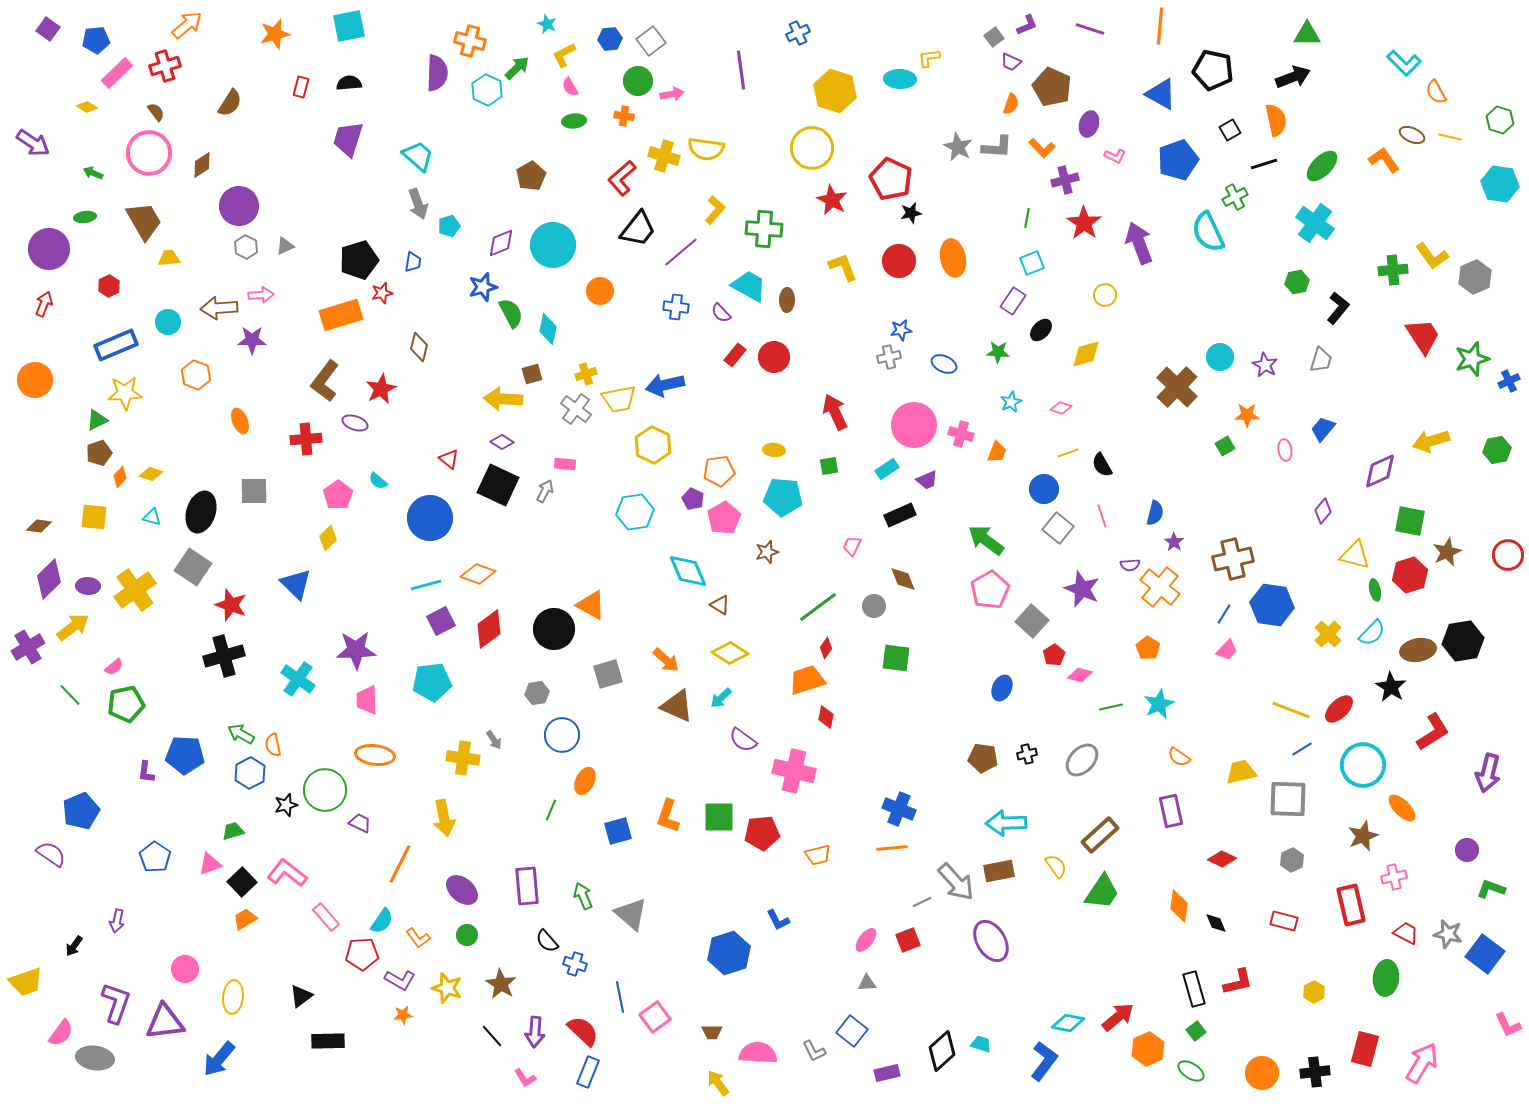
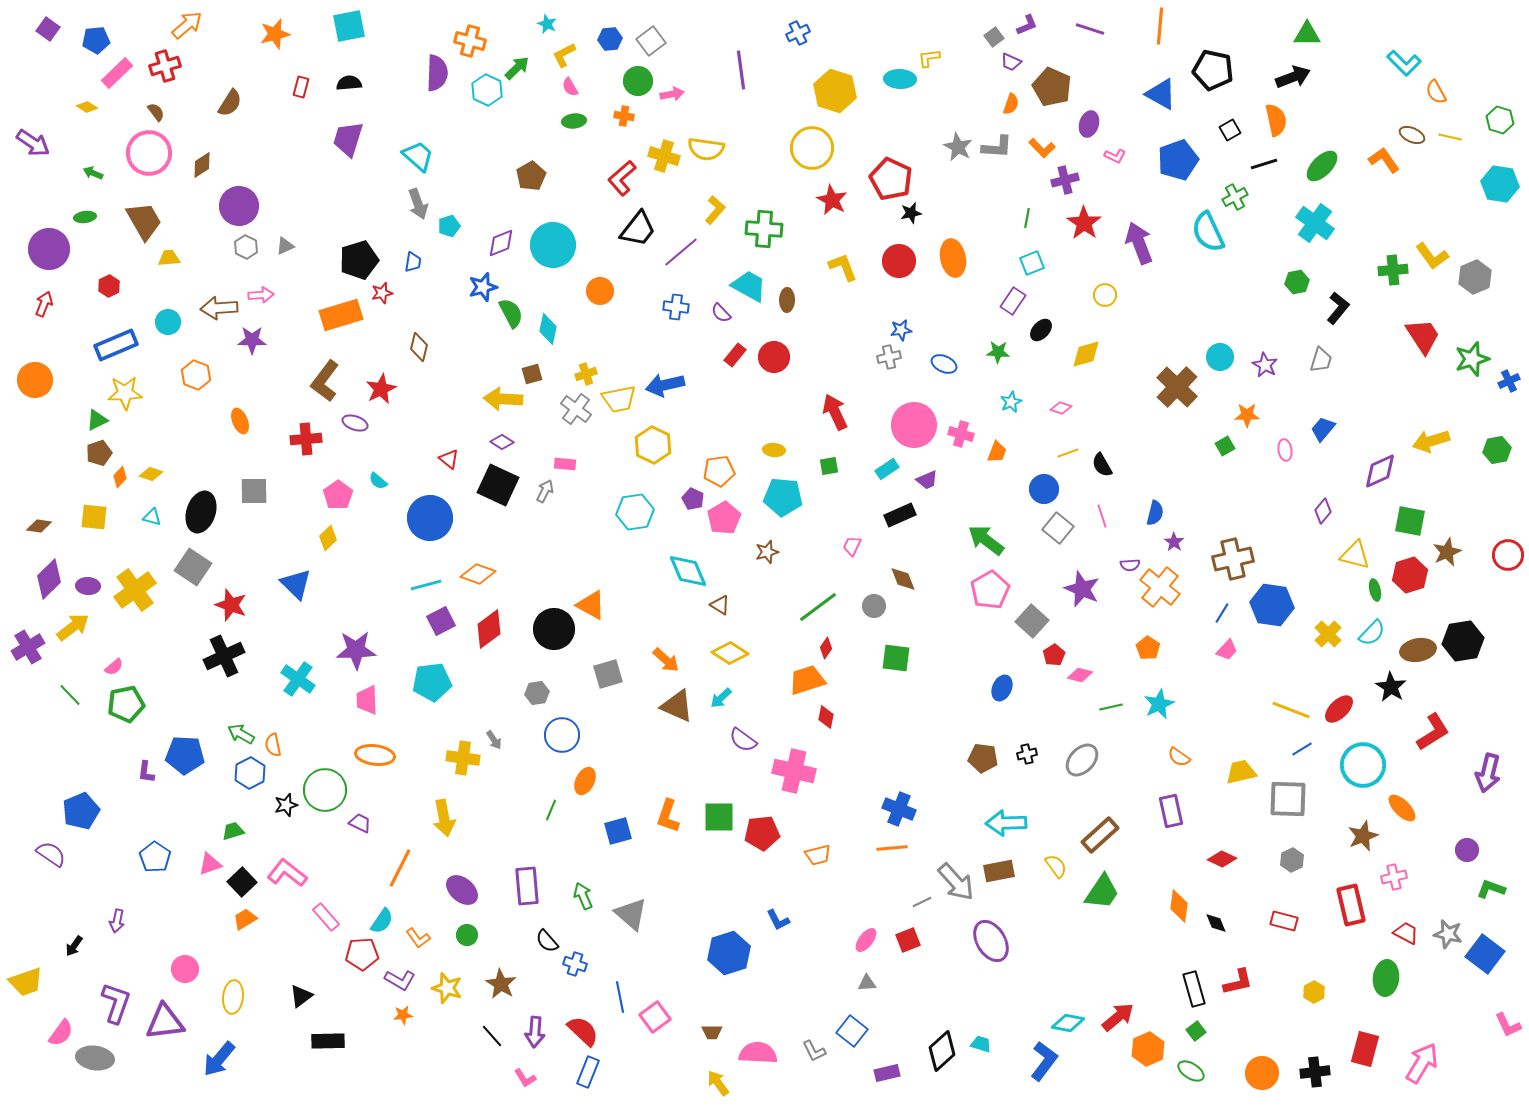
blue line at (1224, 614): moved 2 px left, 1 px up
black cross at (224, 656): rotated 9 degrees counterclockwise
orange line at (400, 864): moved 4 px down
